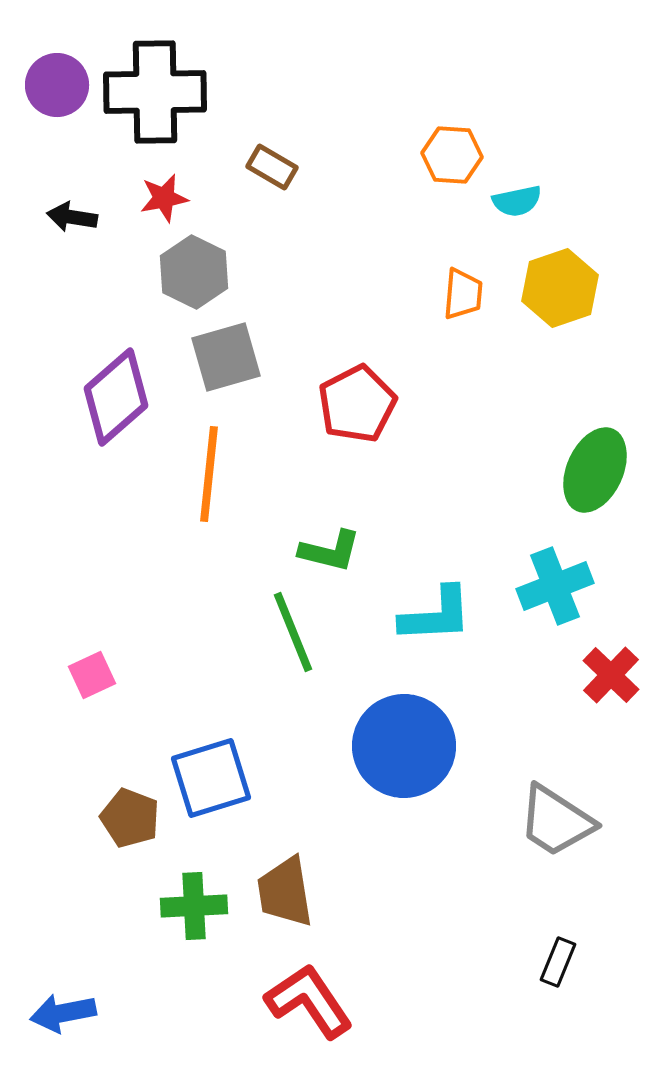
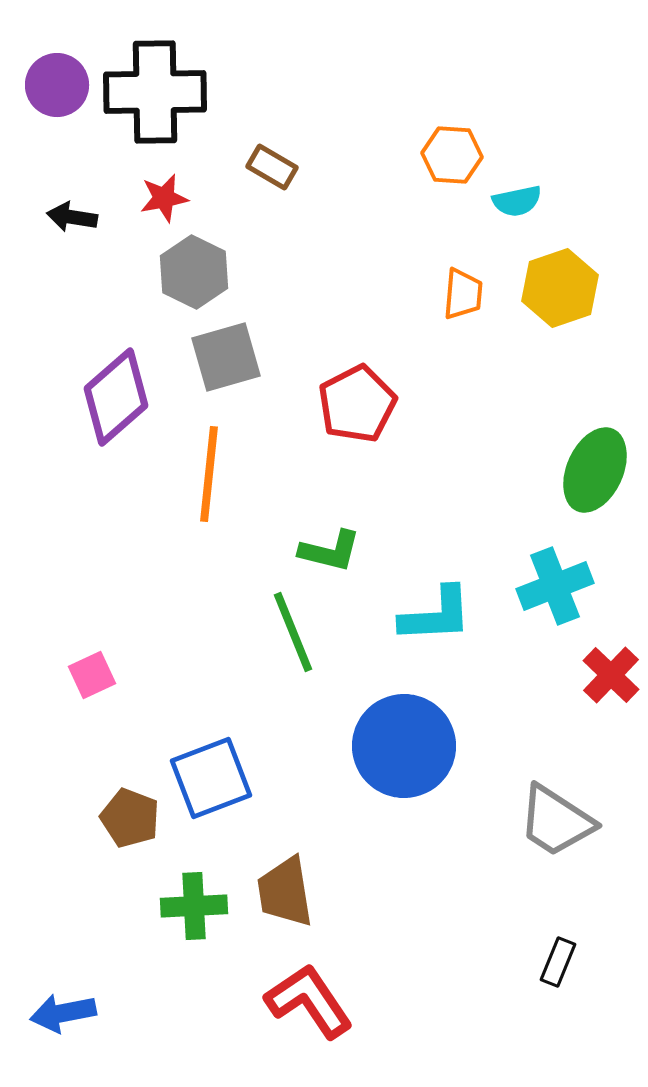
blue square: rotated 4 degrees counterclockwise
